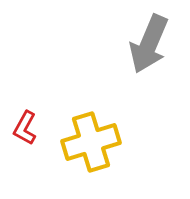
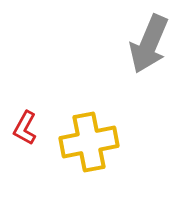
yellow cross: moved 2 px left; rotated 6 degrees clockwise
